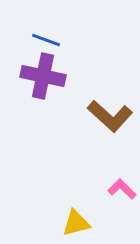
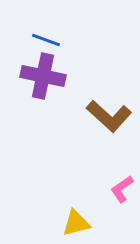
brown L-shape: moved 1 px left
pink L-shape: rotated 80 degrees counterclockwise
